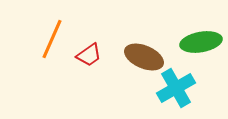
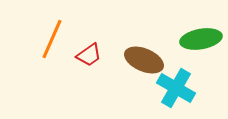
green ellipse: moved 3 px up
brown ellipse: moved 3 px down
cyan cross: rotated 30 degrees counterclockwise
